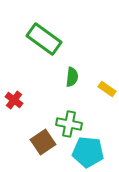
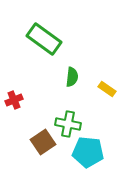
red cross: rotated 30 degrees clockwise
green cross: moved 1 px left
